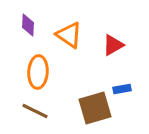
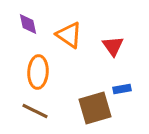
purple diamond: moved 1 px up; rotated 15 degrees counterclockwise
red triangle: moved 1 px down; rotated 35 degrees counterclockwise
